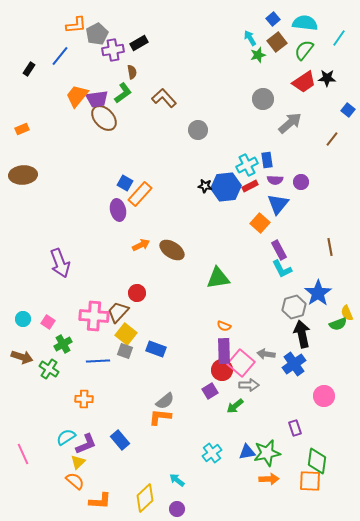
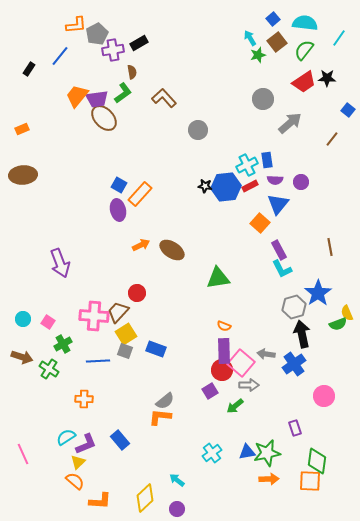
blue square at (125, 183): moved 6 px left, 2 px down
yellow square at (126, 334): rotated 20 degrees clockwise
